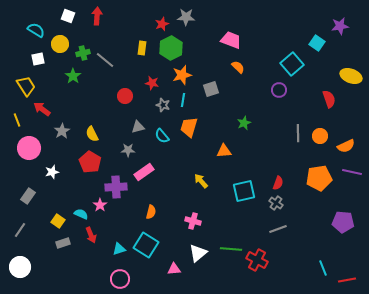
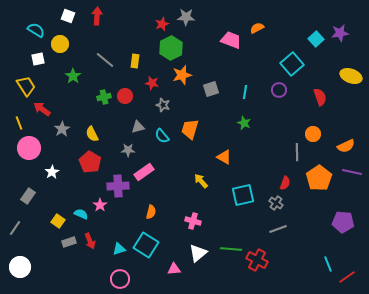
purple star at (340, 26): moved 7 px down
cyan square at (317, 43): moved 1 px left, 4 px up; rotated 14 degrees clockwise
yellow rectangle at (142, 48): moved 7 px left, 13 px down
green cross at (83, 53): moved 21 px right, 44 px down
orange semicircle at (238, 67): moved 19 px right, 39 px up; rotated 72 degrees counterclockwise
red semicircle at (329, 99): moved 9 px left, 2 px up
cyan line at (183, 100): moved 62 px right, 8 px up
yellow line at (17, 120): moved 2 px right, 3 px down
green star at (244, 123): rotated 24 degrees counterclockwise
orange trapezoid at (189, 127): moved 1 px right, 2 px down
gray star at (62, 131): moved 2 px up
gray line at (298, 133): moved 1 px left, 19 px down
orange circle at (320, 136): moved 7 px left, 2 px up
orange triangle at (224, 151): moved 6 px down; rotated 35 degrees clockwise
white star at (52, 172): rotated 16 degrees counterclockwise
orange pentagon at (319, 178): rotated 25 degrees counterclockwise
red semicircle at (278, 183): moved 7 px right
purple cross at (116, 187): moved 2 px right, 1 px up
cyan square at (244, 191): moved 1 px left, 4 px down
gray line at (20, 230): moved 5 px left, 2 px up
red arrow at (91, 235): moved 1 px left, 6 px down
gray rectangle at (63, 243): moved 6 px right, 1 px up
cyan line at (323, 268): moved 5 px right, 4 px up
red line at (347, 280): moved 3 px up; rotated 24 degrees counterclockwise
